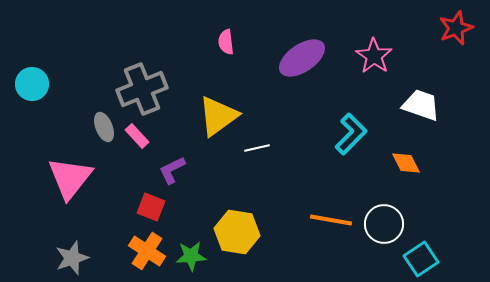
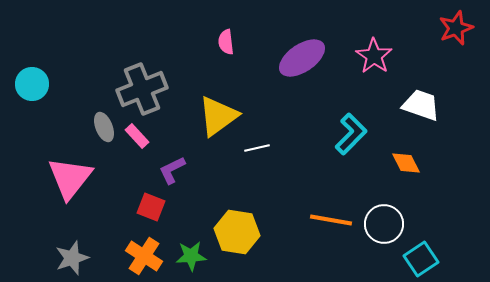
orange cross: moved 3 px left, 5 px down
